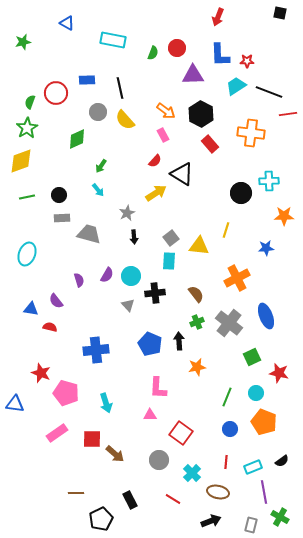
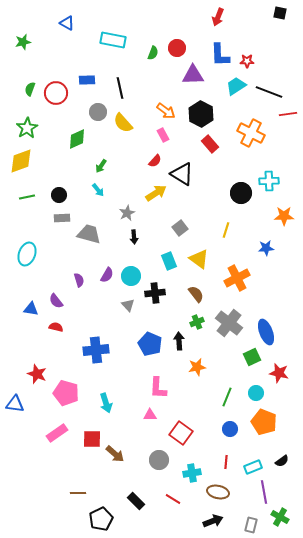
green semicircle at (30, 102): moved 13 px up
yellow semicircle at (125, 120): moved 2 px left, 3 px down
orange cross at (251, 133): rotated 20 degrees clockwise
gray square at (171, 238): moved 9 px right, 10 px up
yellow triangle at (199, 246): moved 13 px down; rotated 30 degrees clockwise
cyan rectangle at (169, 261): rotated 24 degrees counterclockwise
blue ellipse at (266, 316): moved 16 px down
red semicircle at (50, 327): moved 6 px right
red star at (41, 373): moved 4 px left, 1 px down
cyan cross at (192, 473): rotated 36 degrees clockwise
brown line at (76, 493): moved 2 px right
black rectangle at (130, 500): moved 6 px right, 1 px down; rotated 18 degrees counterclockwise
black arrow at (211, 521): moved 2 px right
